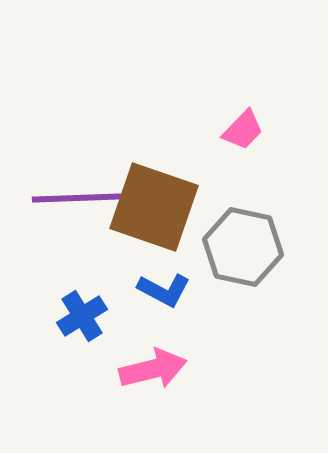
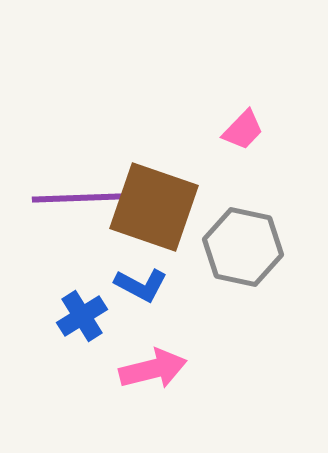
blue L-shape: moved 23 px left, 5 px up
